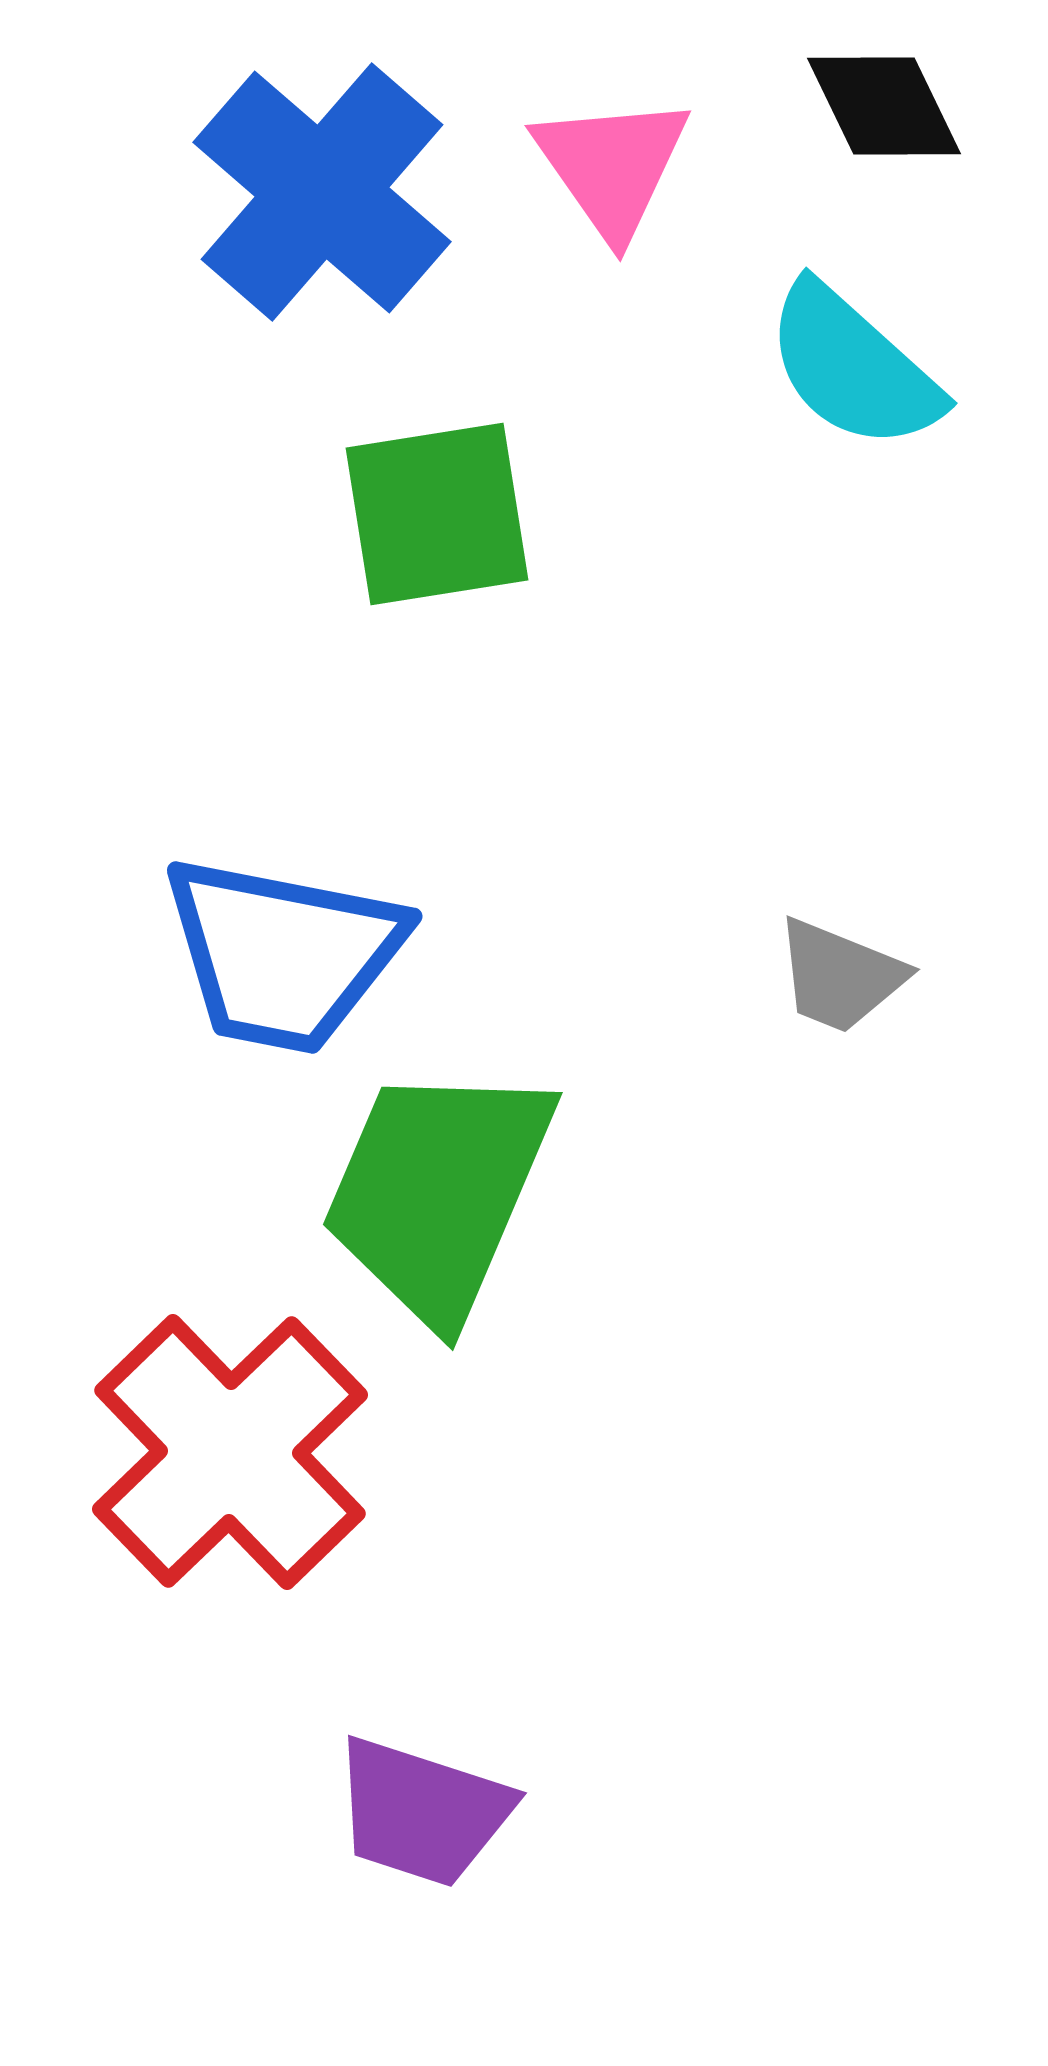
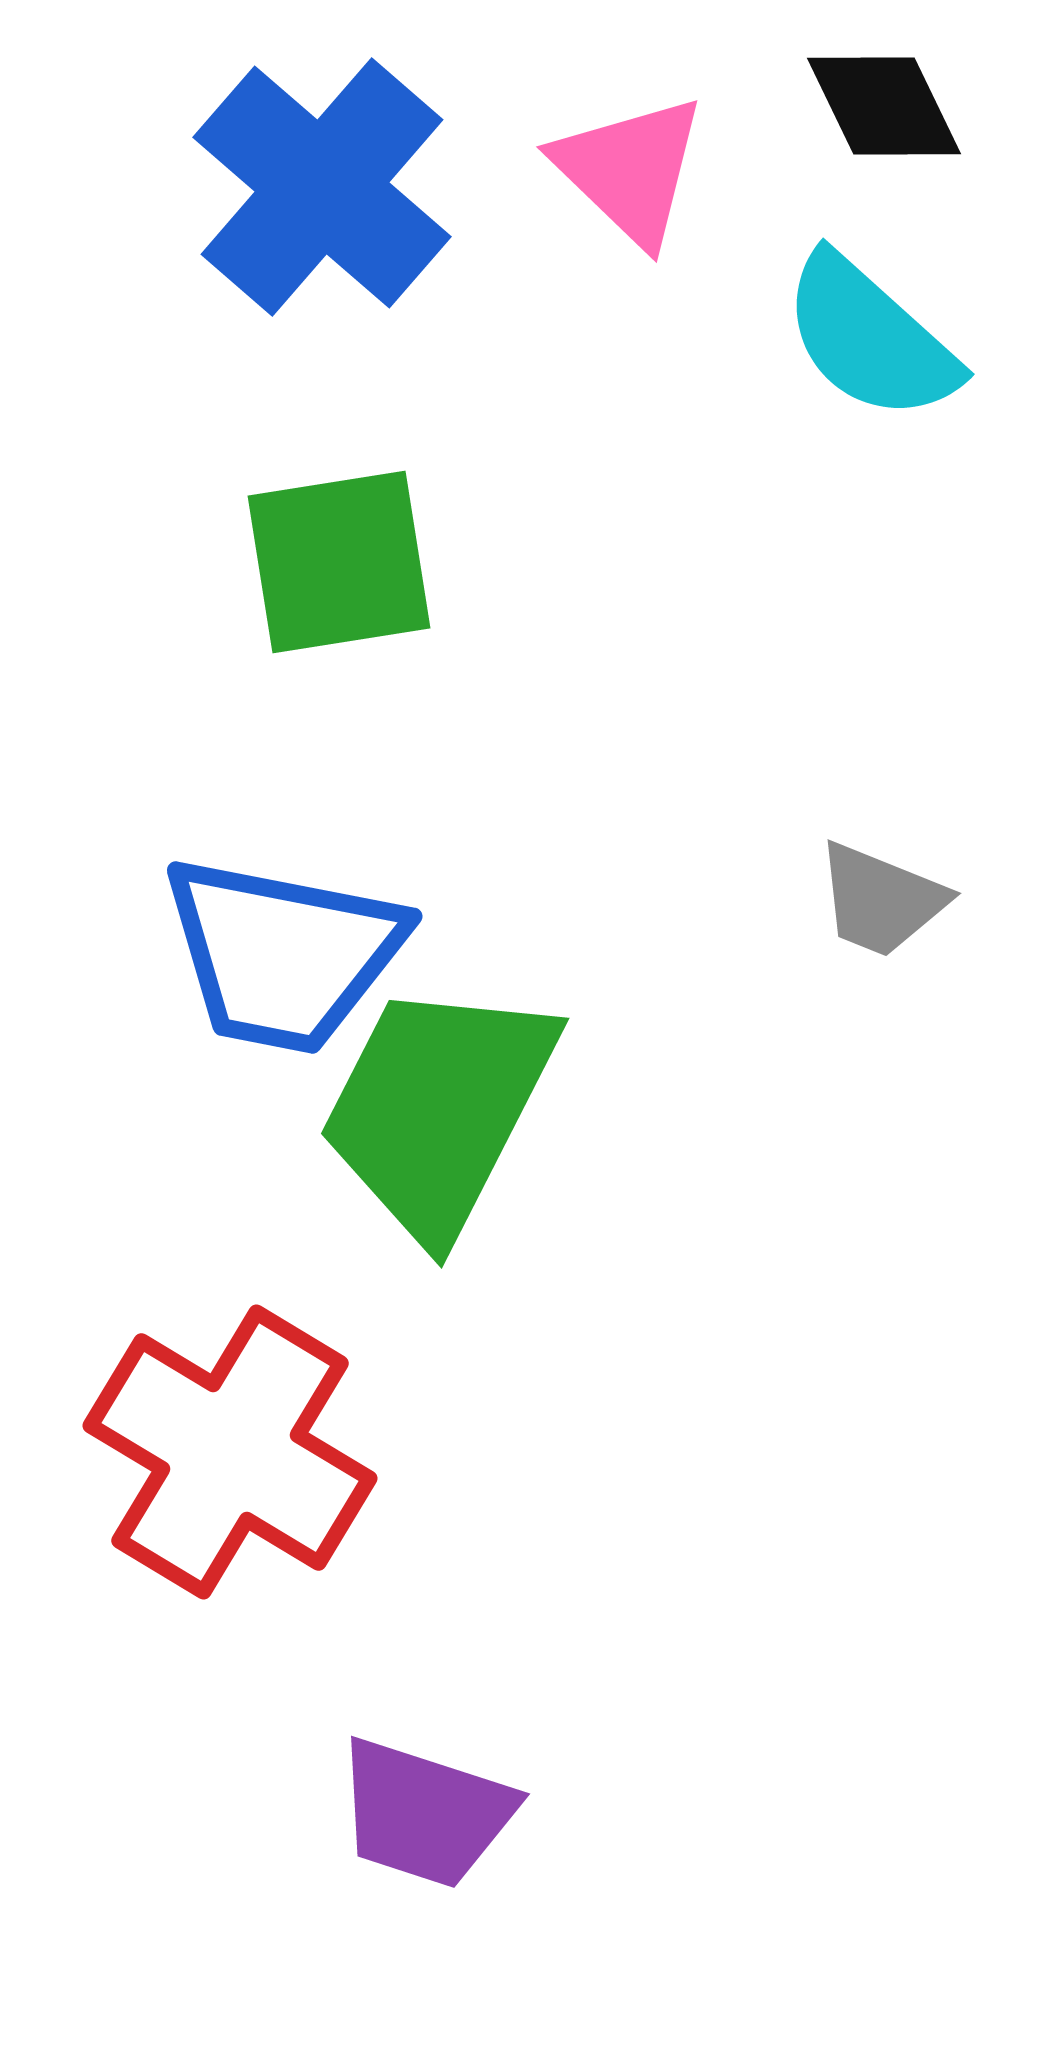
pink triangle: moved 18 px right, 4 px down; rotated 11 degrees counterclockwise
blue cross: moved 5 px up
cyan semicircle: moved 17 px right, 29 px up
green square: moved 98 px left, 48 px down
gray trapezoid: moved 41 px right, 76 px up
green trapezoid: moved 83 px up; rotated 4 degrees clockwise
red cross: rotated 15 degrees counterclockwise
purple trapezoid: moved 3 px right, 1 px down
